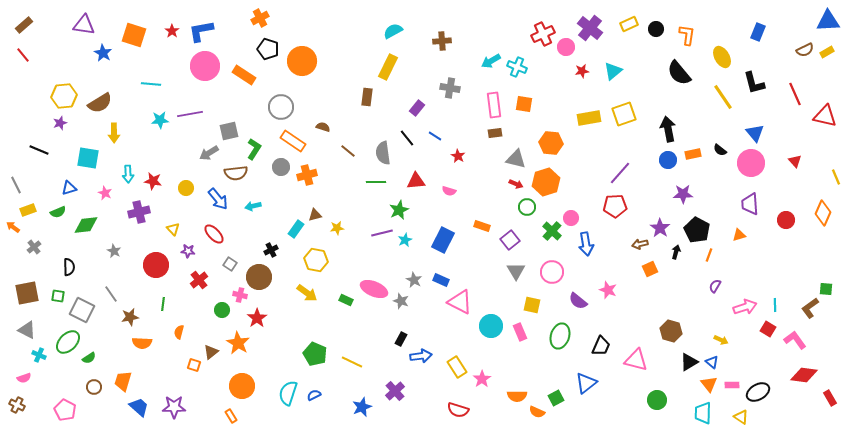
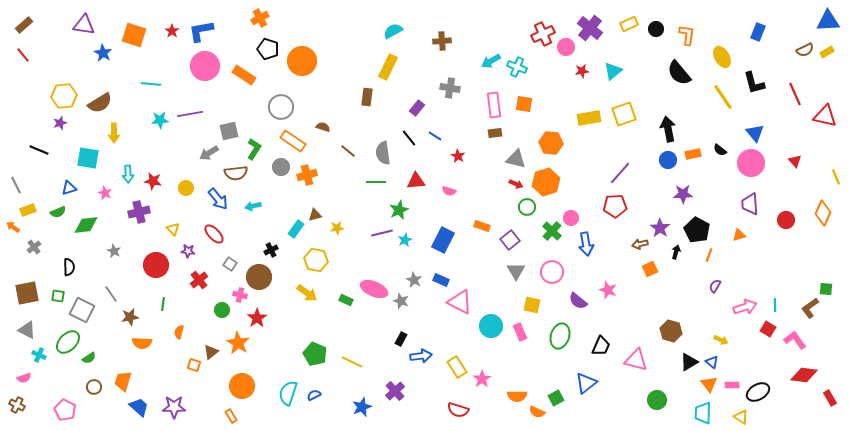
black line at (407, 138): moved 2 px right
